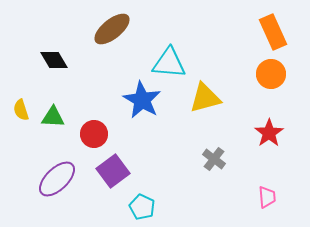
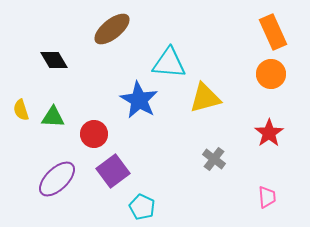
blue star: moved 3 px left
